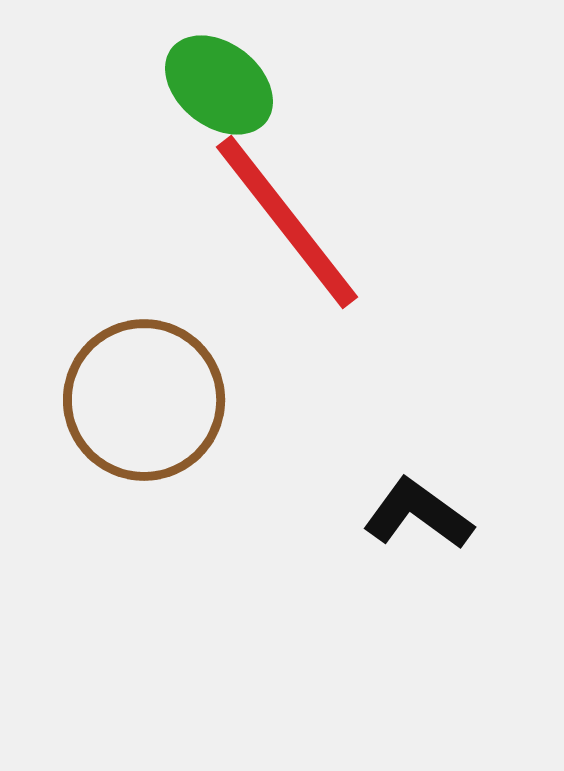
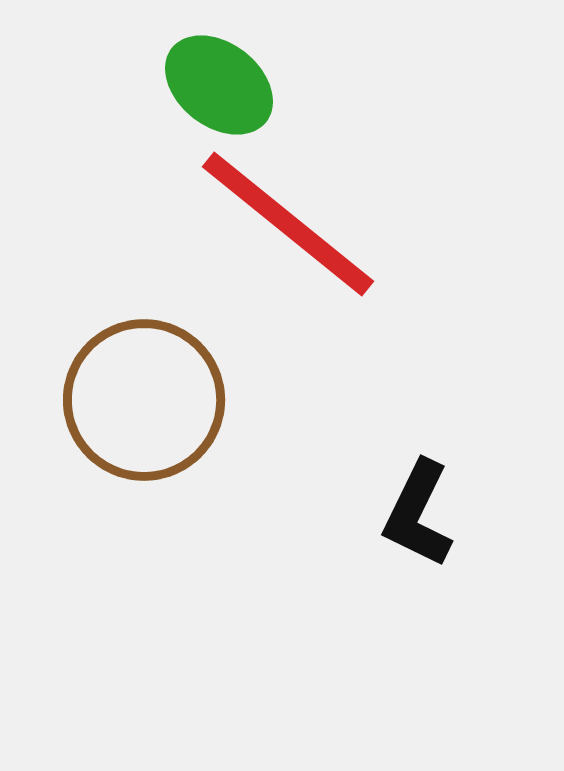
red line: moved 1 px right, 2 px down; rotated 13 degrees counterclockwise
black L-shape: rotated 100 degrees counterclockwise
